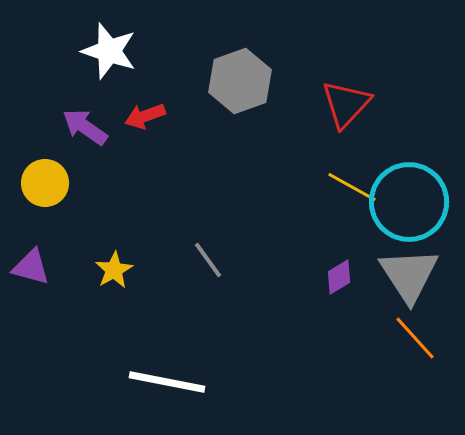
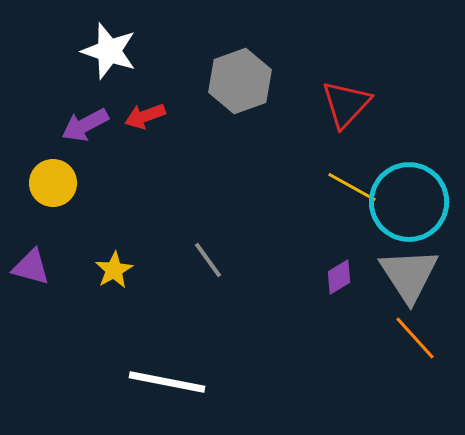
purple arrow: moved 2 px up; rotated 63 degrees counterclockwise
yellow circle: moved 8 px right
